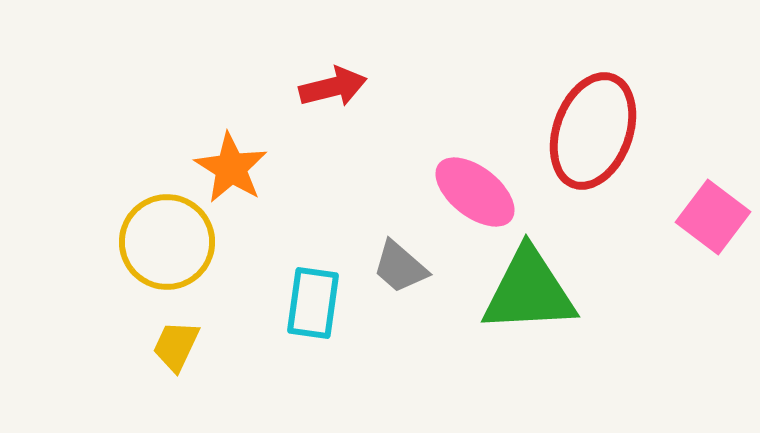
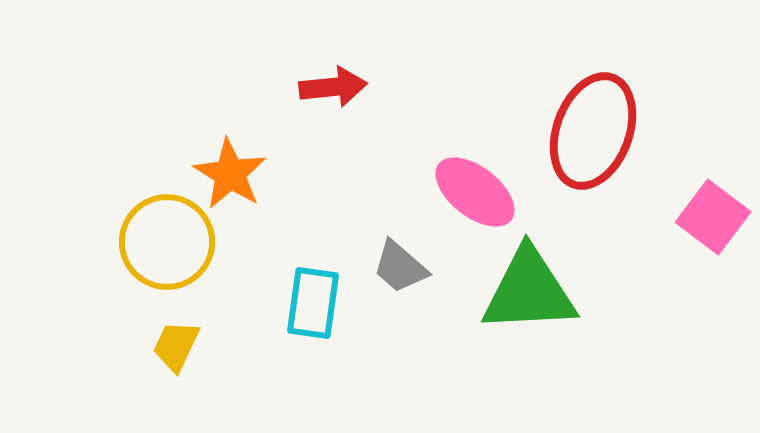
red arrow: rotated 8 degrees clockwise
orange star: moved 1 px left, 6 px down
